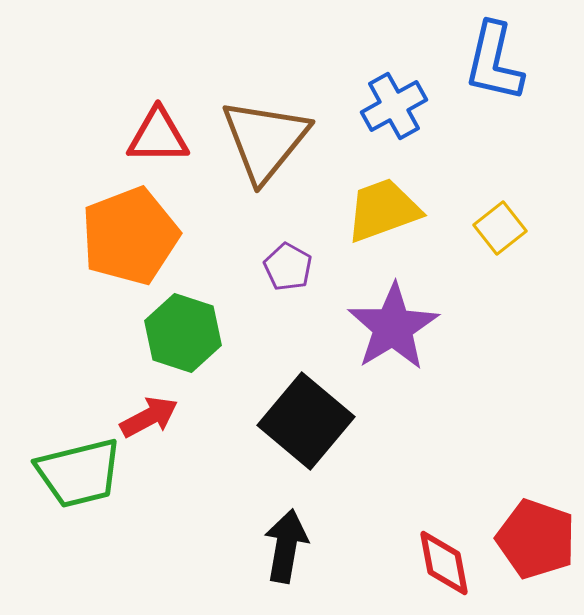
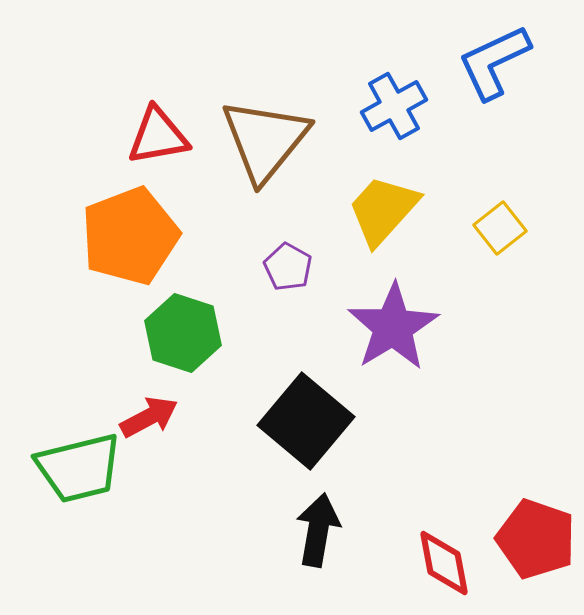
blue L-shape: rotated 52 degrees clockwise
red triangle: rotated 10 degrees counterclockwise
yellow trapezoid: rotated 28 degrees counterclockwise
green trapezoid: moved 5 px up
black arrow: moved 32 px right, 16 px up
